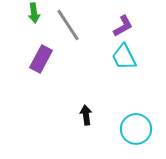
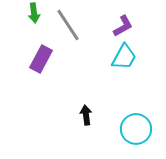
cyan trapezoid: rotated 124 degrees counterclockwise
